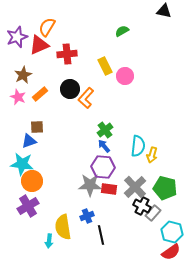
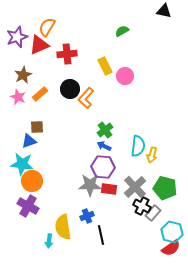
blue arrow: rotated 24 degrees counterclockwise
purple cross: rotated 30 degrees counterclockwise
red semicircle: moved 4 px up
